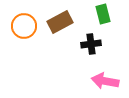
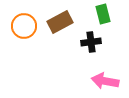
black cross: moved 2 px up
